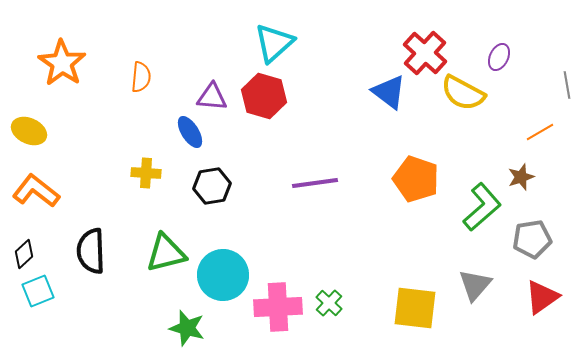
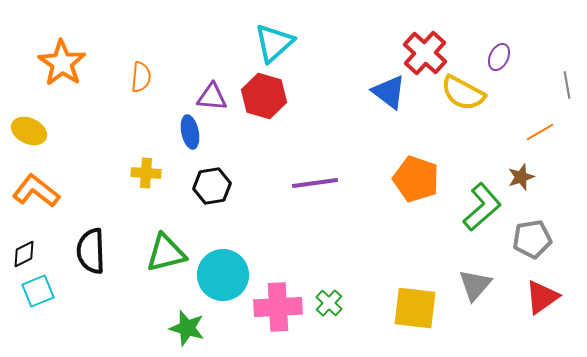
blue ellipse: rotated 20 degrees clockwise
black diamond: rotated 16 degrees clockwise
